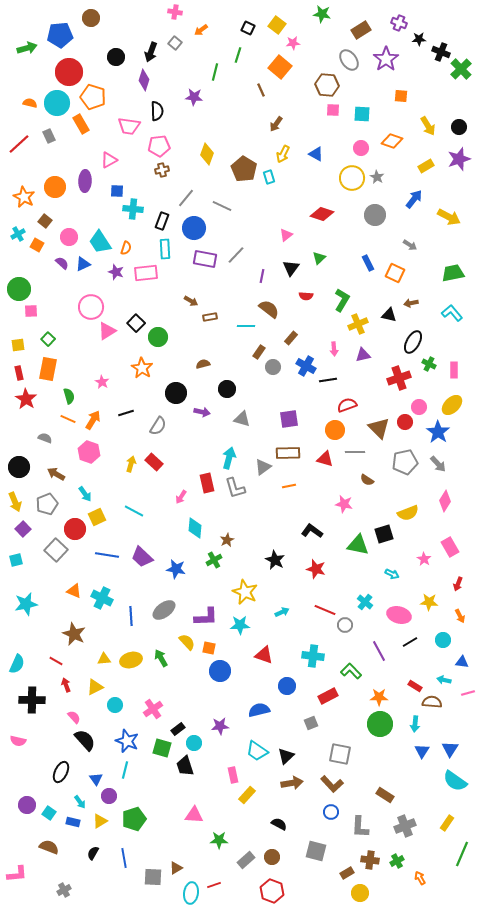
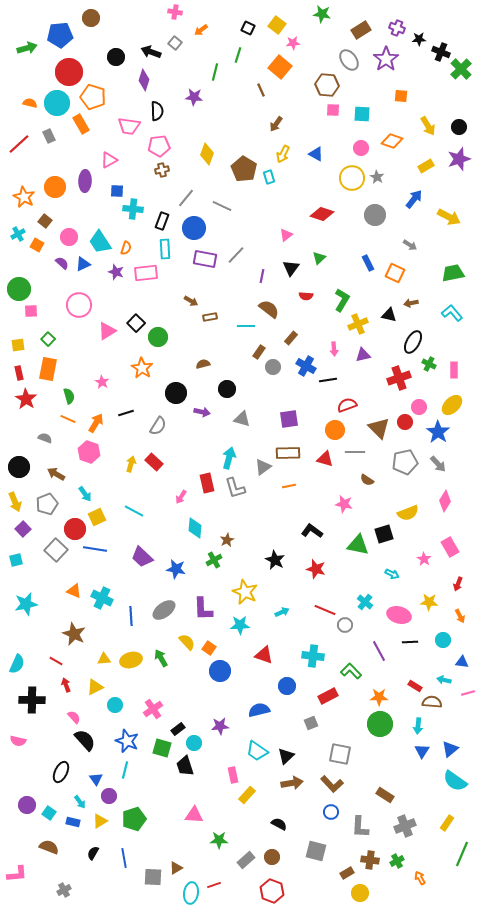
purple cross at (399, 23): moved 2 px left, 5 px down
black arrow at (151, 52): rotated 90 degrees clockwise
pink circle at (91, 307): moved 12 px left, 2 px up
orange arrow at (93, 420): moved 3 px right, 3 px down
blue line at (107, 555): moved 12 px left, 6 px up
purple L-shape at (206, 617): moved 3 px left, 8 px up; rotated 90 degrees clockwise
black line at (410, 642): rotated 28 degrees clockwise
orange square at (209, 648): rotated 24 degrees clockwise
cyan arrow at (415, 724): moved 3 px right, 2 px down
blue triangle at (450, 749): rotated 18 degrees clockwise
